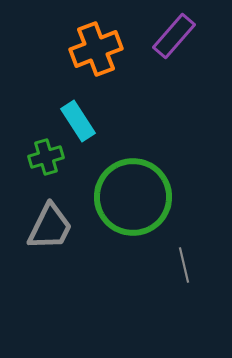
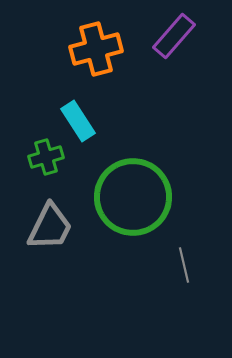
orange cross: rotated 6 degrees clockwise
